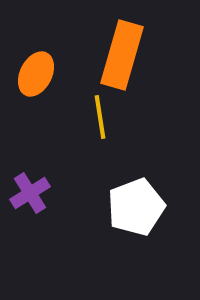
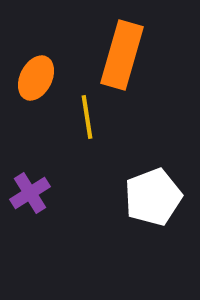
orange ellipse: moved 4 px down
yellow line: moved 13 px left
white pentagon: moved 17 px right, 10 px up
